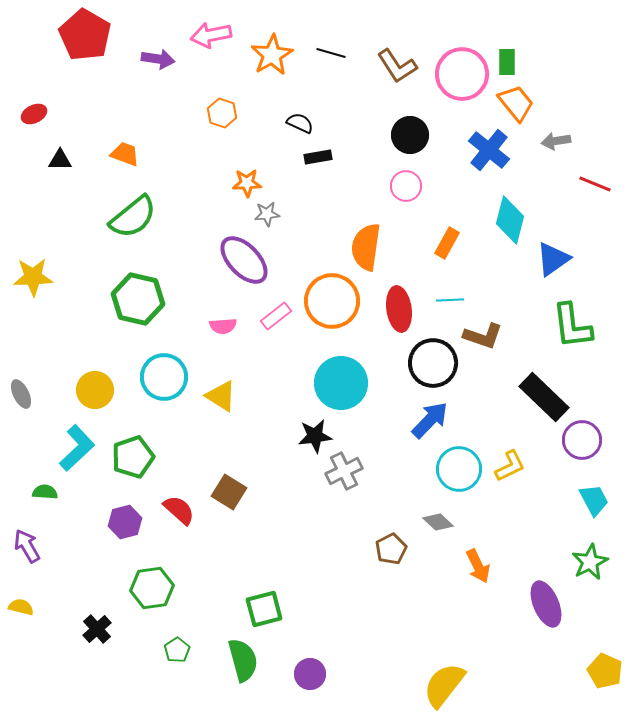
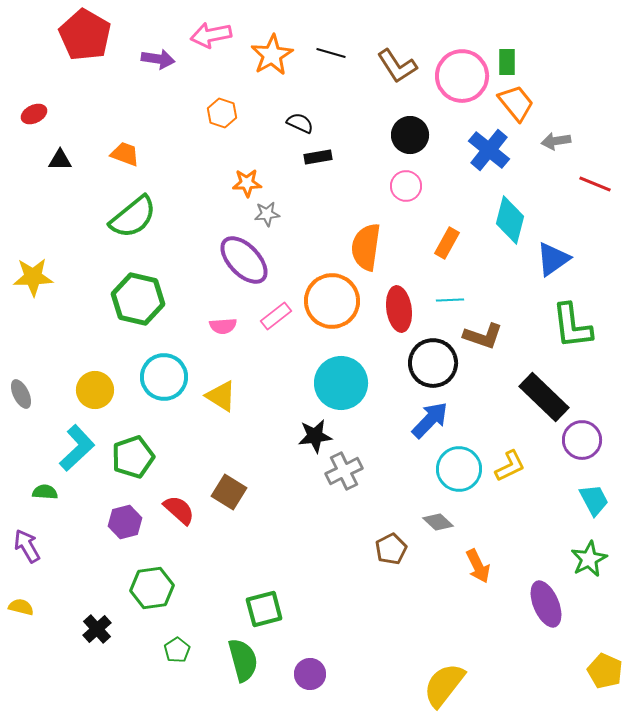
pink circle at (462, 74): moved 2 px down
green star at (590, 562): moved 1 px left, 3 px up
